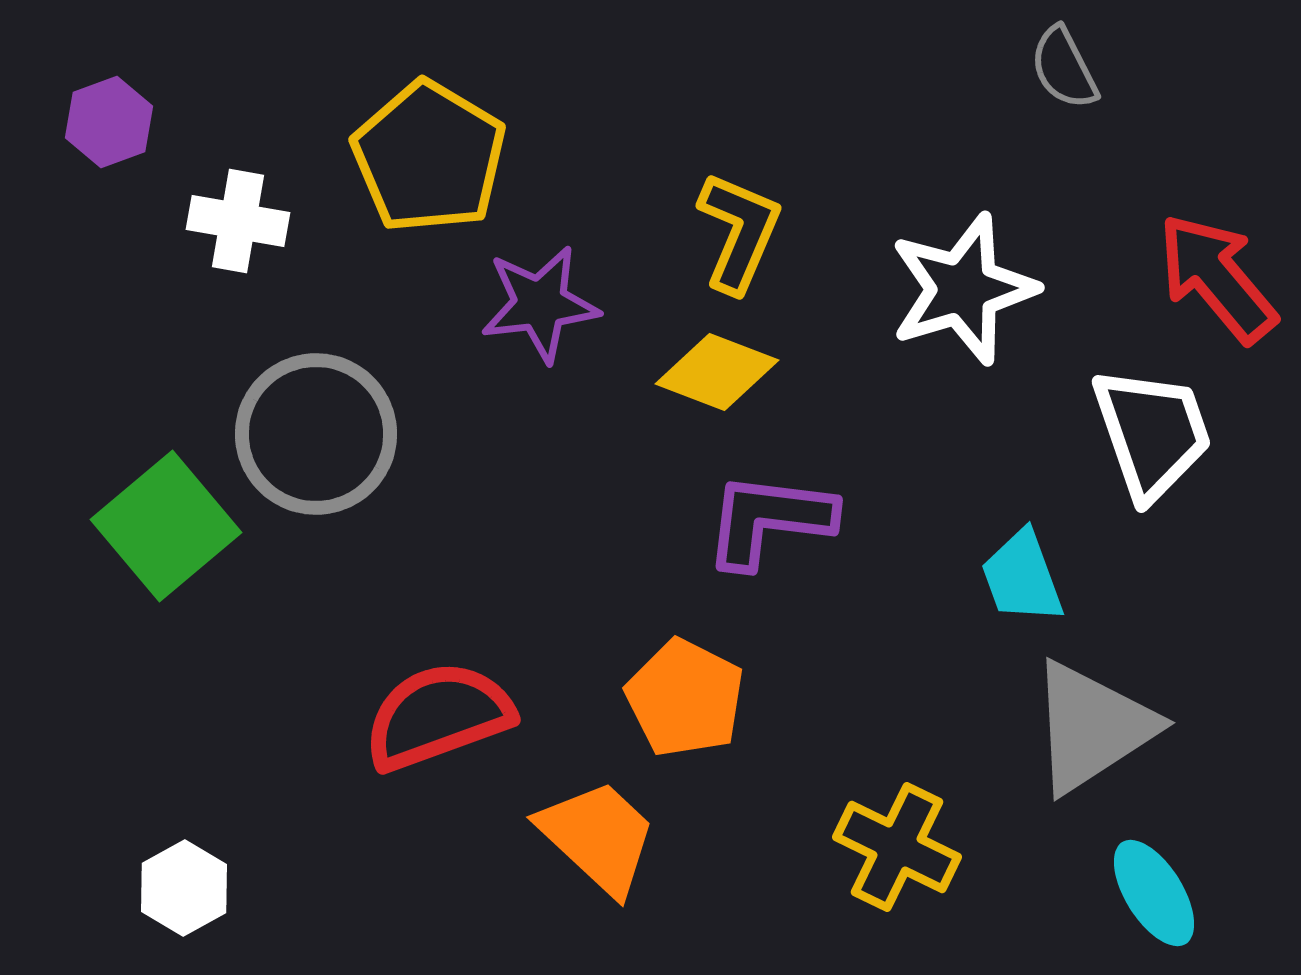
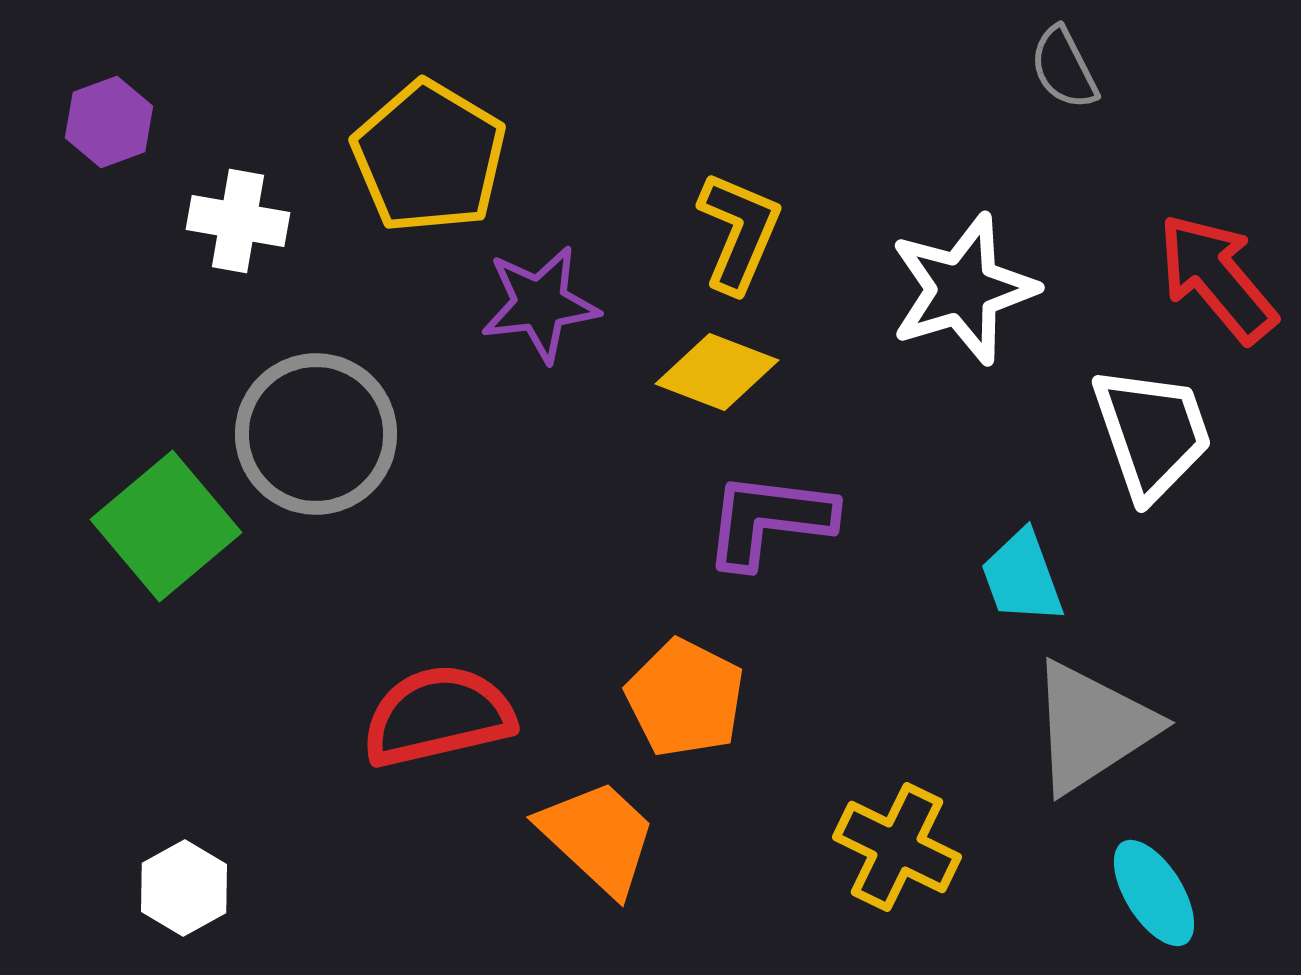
red semicircle: rotated 7 degrees clockwise
